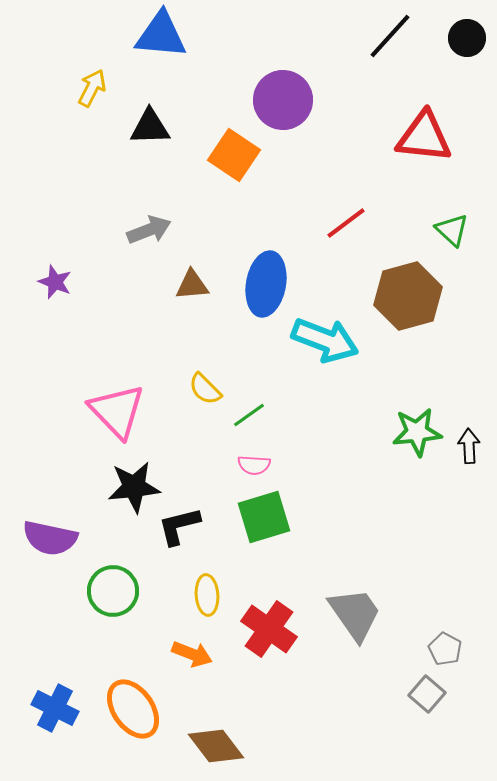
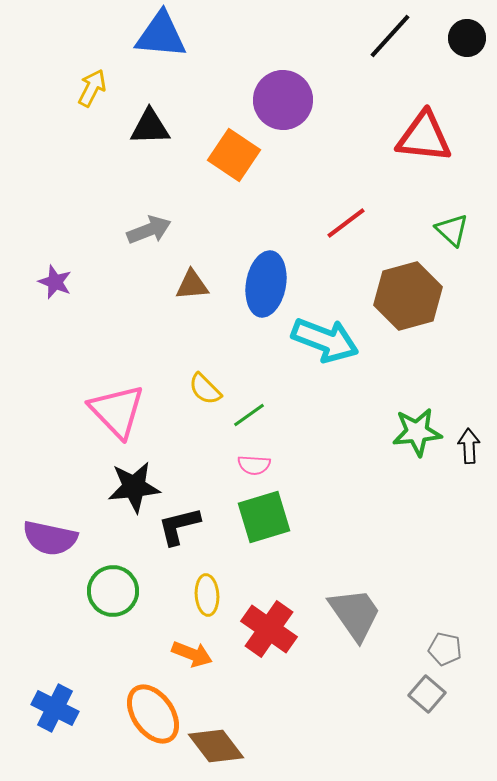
gray pentagon: rotated 16 degrees counterclockwise
orange ellipse: moved 20 px right, 5 px down
